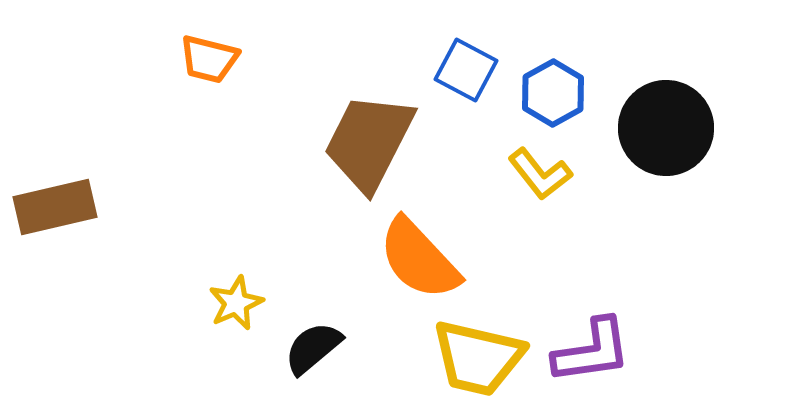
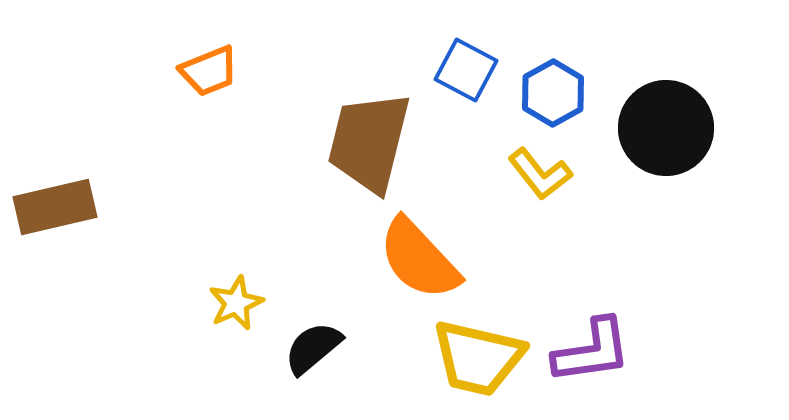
orange trapezoid: moved 12 px down; rotated 36 degrees counterclockwise
brown trapezoid: rotated 13 degrees counterclockwise
